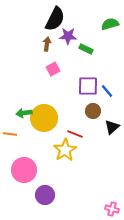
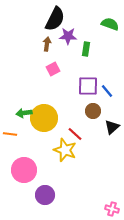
green semicircle: rotated 36 degrees clockwise
green rectangle: rotated 72 degrees clockwise
red line: rotated 21 degrees clockwise
yellow star: rotated 20 degrees counterclockwise
